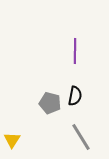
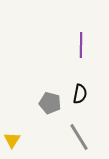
purple line: moved 6 px right, 6 px up
black semicircle: moved 5 px right, 2 px up
gray line: moved 2 px left
